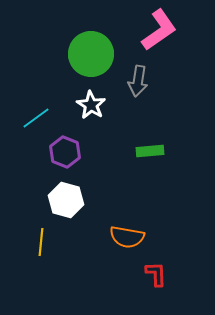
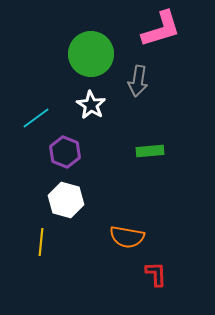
pink L-shape: moved 2 px right, 1 px up; rotated 18 degrees clockwise
